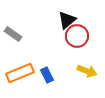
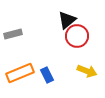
gray rectangle: rotated 48 degrees counterclockwise
